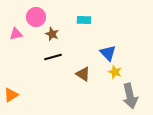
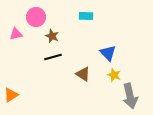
cyan rectangle: moved 2 px right, 4 px up
brown star: moved 2 px down
yellow star: moved 1 px left, 3 px down
